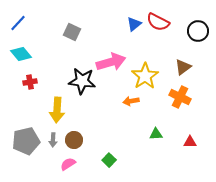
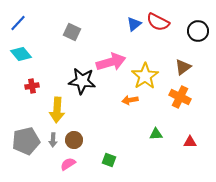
red cross: moved 2 px right, 4 px down
orange arrow: moved 1 px left, 1 px up
green square: rotated 24 degrees counterclockwise
